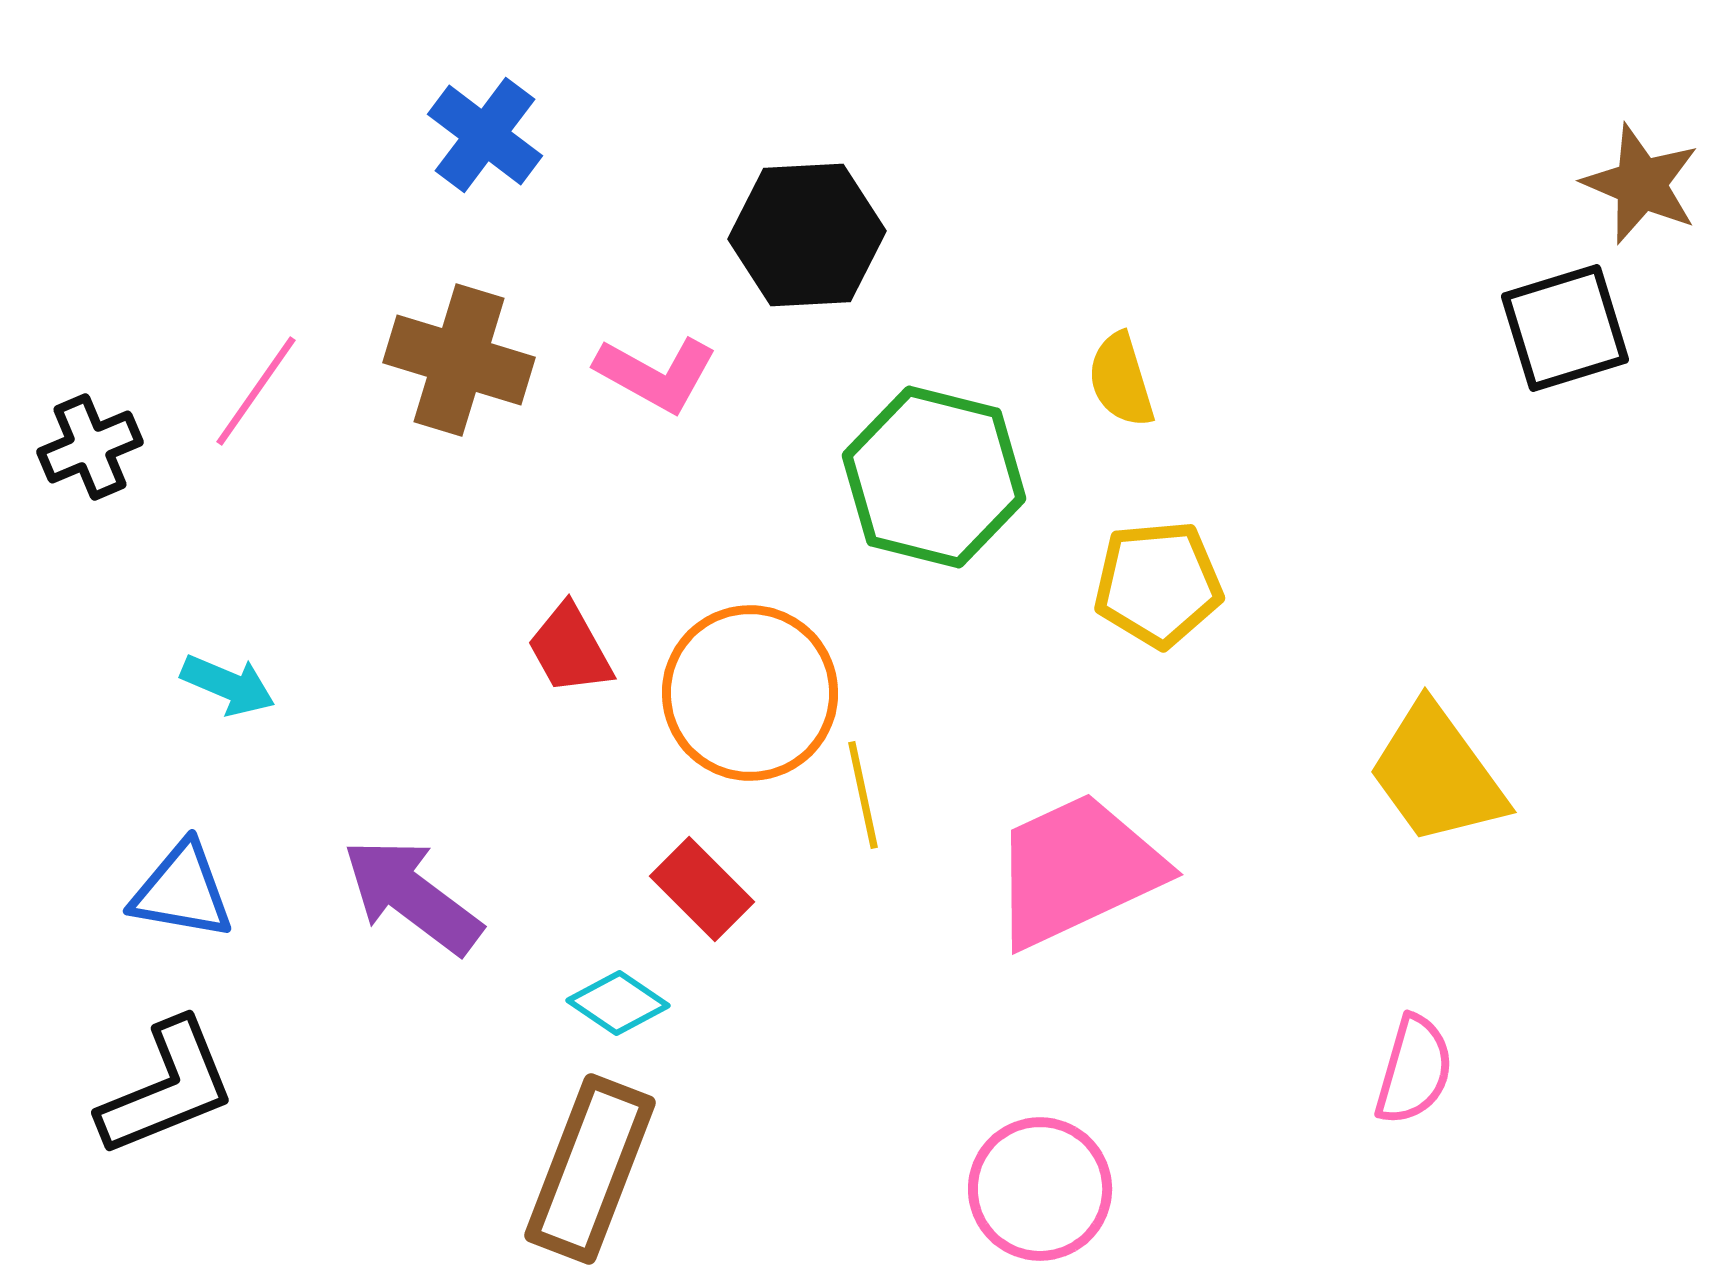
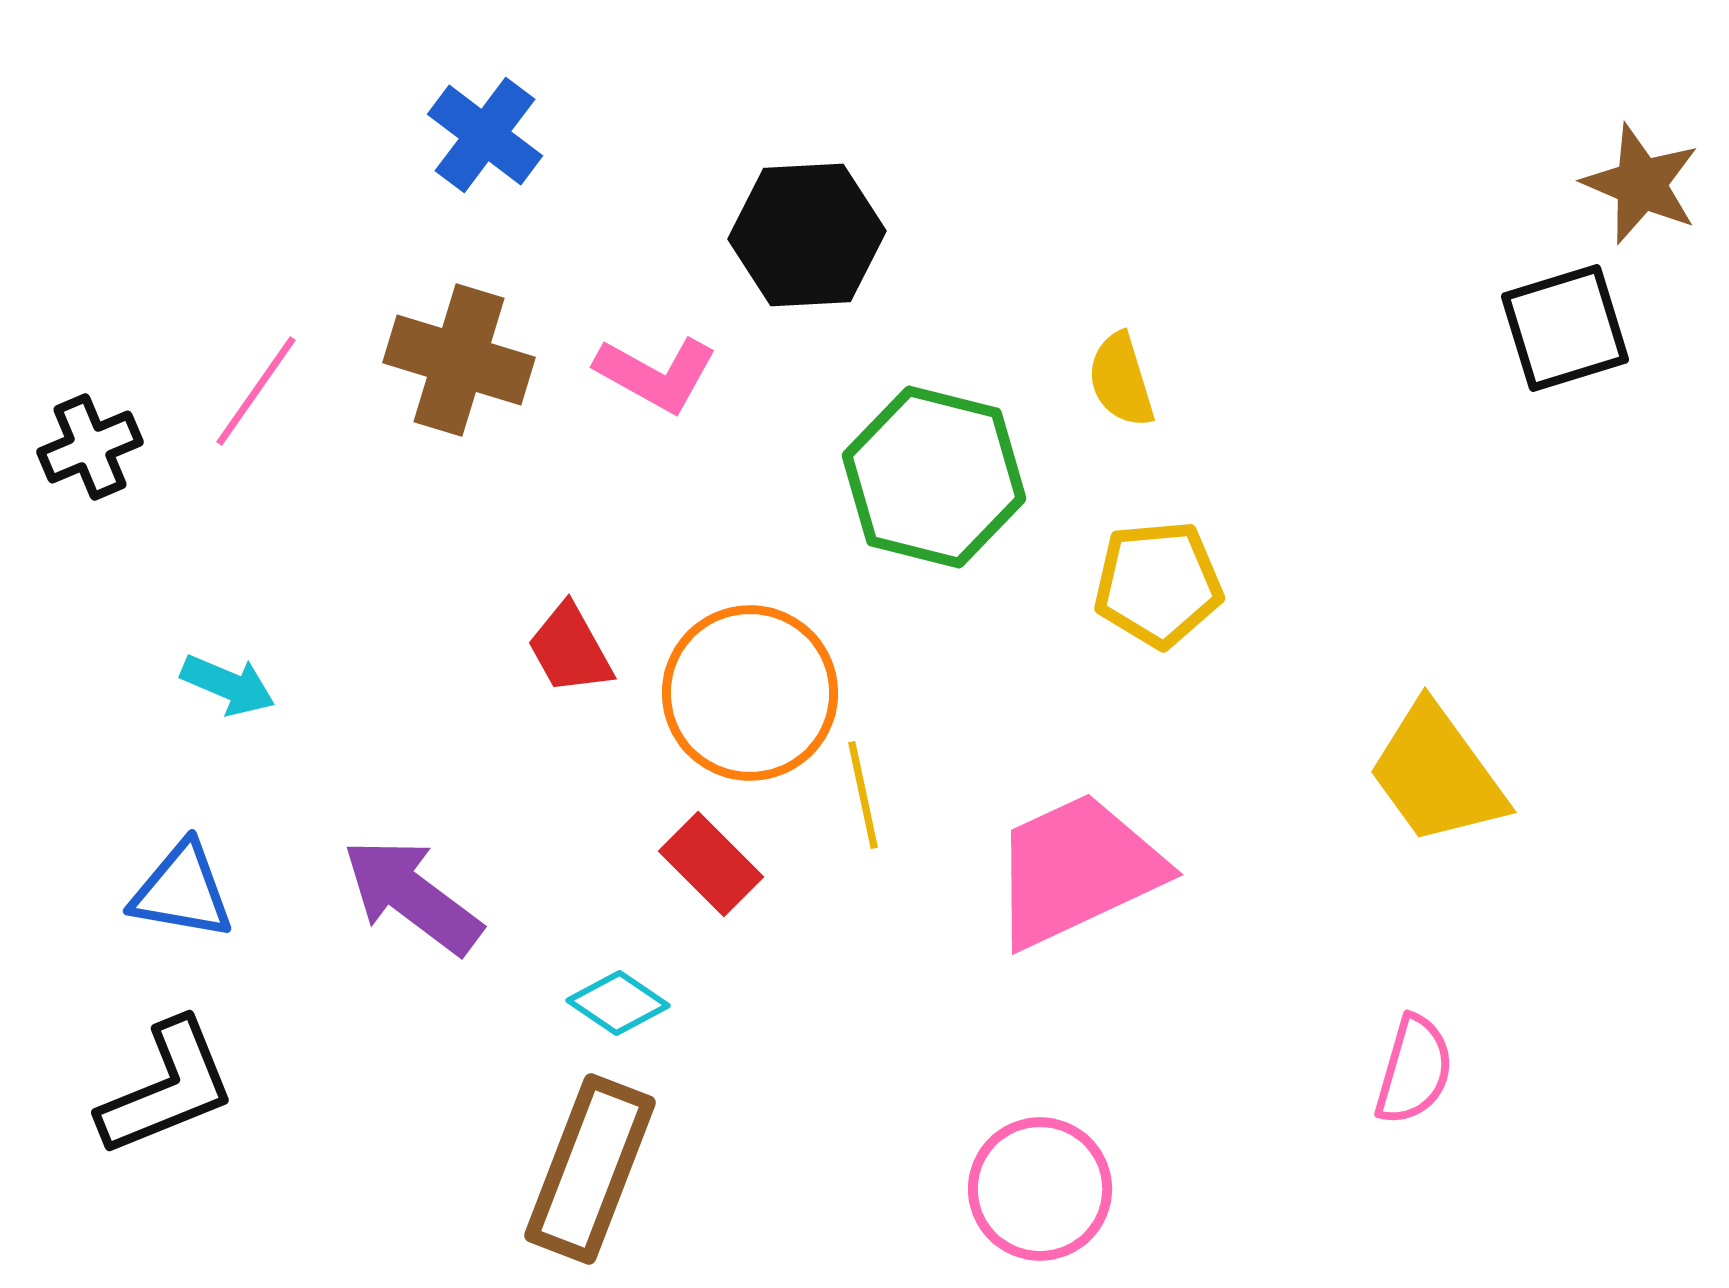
red rectangle: moved 9 px right, 25 px up
